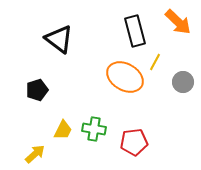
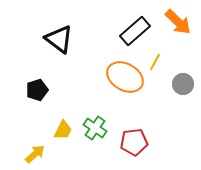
black rectangle: rotated 64 degrees clockwise
gray circle: moved 2 px down
green cross: moved 1 px right, 1 px up; rotated 25 degrees clockwise
